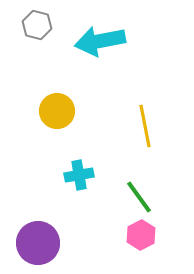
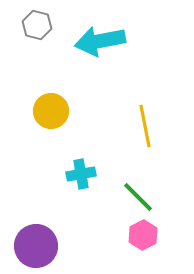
yellow circle: moved 6 px left
cyan cross: moved 2 px right, 1 px up
green line: moved 1 px left; rotated 9 degrees counterclockwise
pink hexagon: moved 2 px right
purple circle: moved 2 px left, 3 px down
